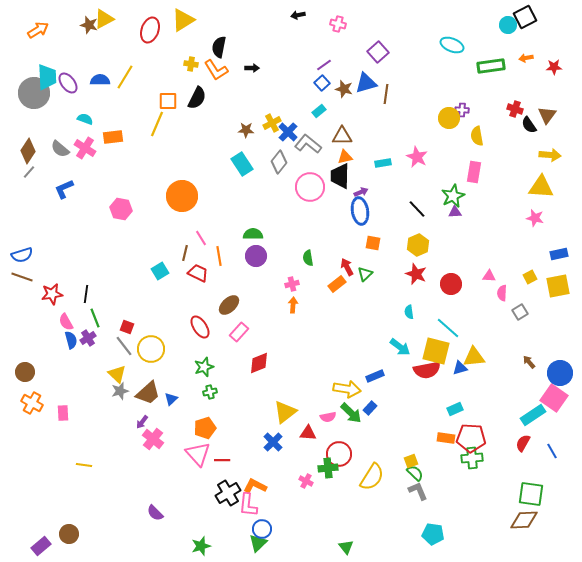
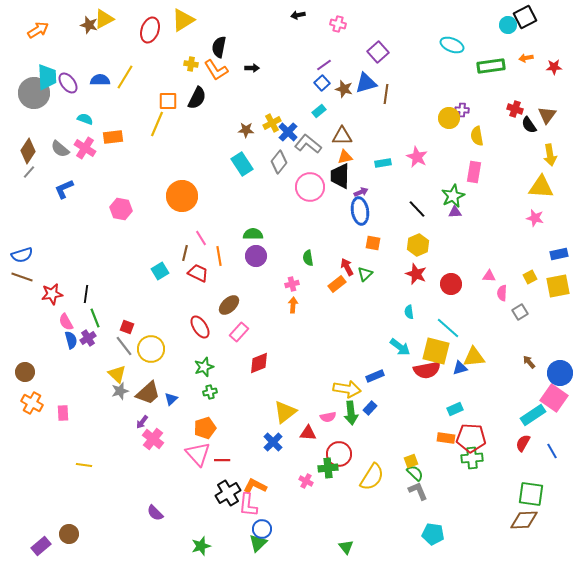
yellow arrow at (550, 155): rotated 75 degrees clockwise
green arrow at (351, 413): rotated 40 degrees clockwise
